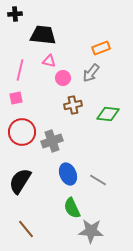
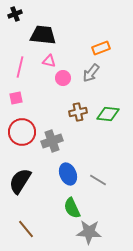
black cross: rotated 16 degrees counterclockwise
pink line: moved 3 px up
brown cross: moved 5 px right, 7 px down
gray star: moved 2 px left, 1 px down
